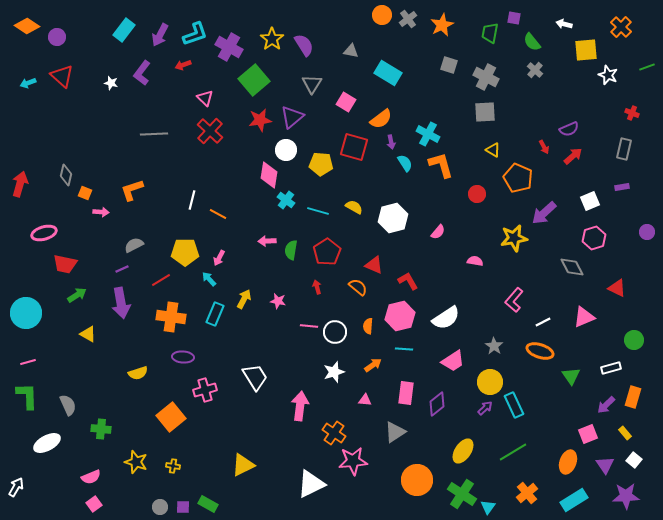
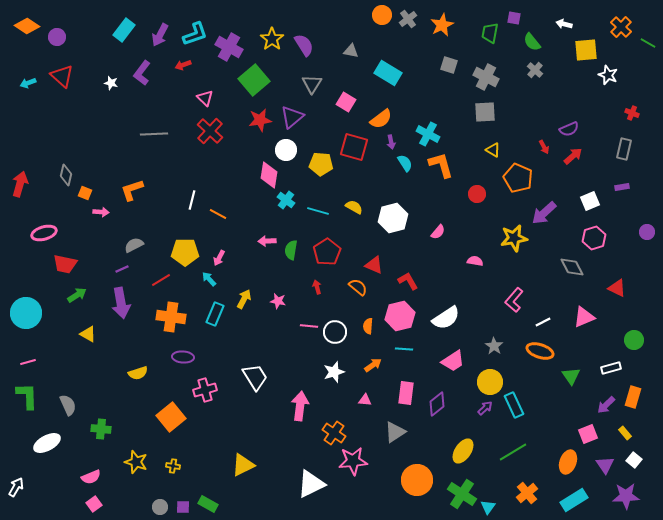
green line at (647, 67): moved 1 px right, 24 px up; rotated 49 degrees clockwise
